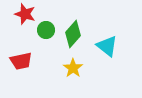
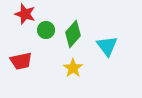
cyan triangle: rotated 15 degrees clockwise
